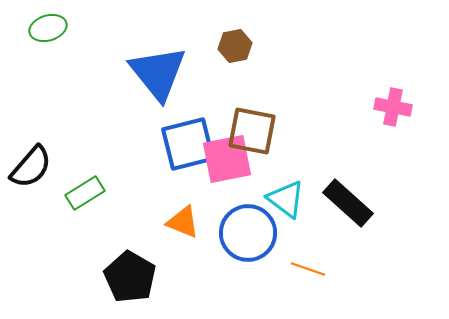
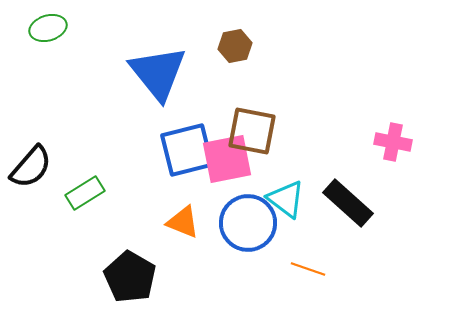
pink cross: moved 35 px down
blue square: moved 1 px left, 6 px down
blue circle: moved 10 px up
